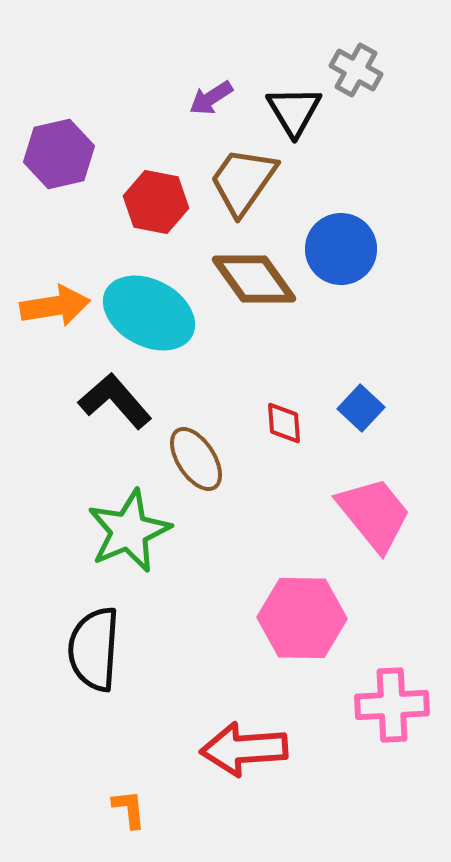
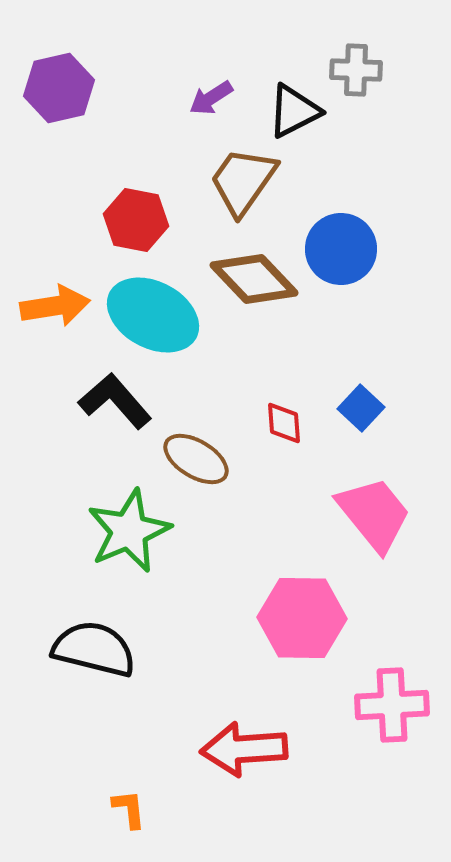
gray cross: rotated 27 degrees counterclockwise
black triangle: rotated 34 degrees clockwise
purple hexagon: moved 66 px up
red hexagon: moved 20 px left, 18 px down
brown diamond: rotated 8 degrees counterclockwise
cyan ellipse: moved 4 px right, 2 px down
brown ellipse: rotated 26 degrees counterclockwise
black semicircle: rotated 100 degrees clockwise
